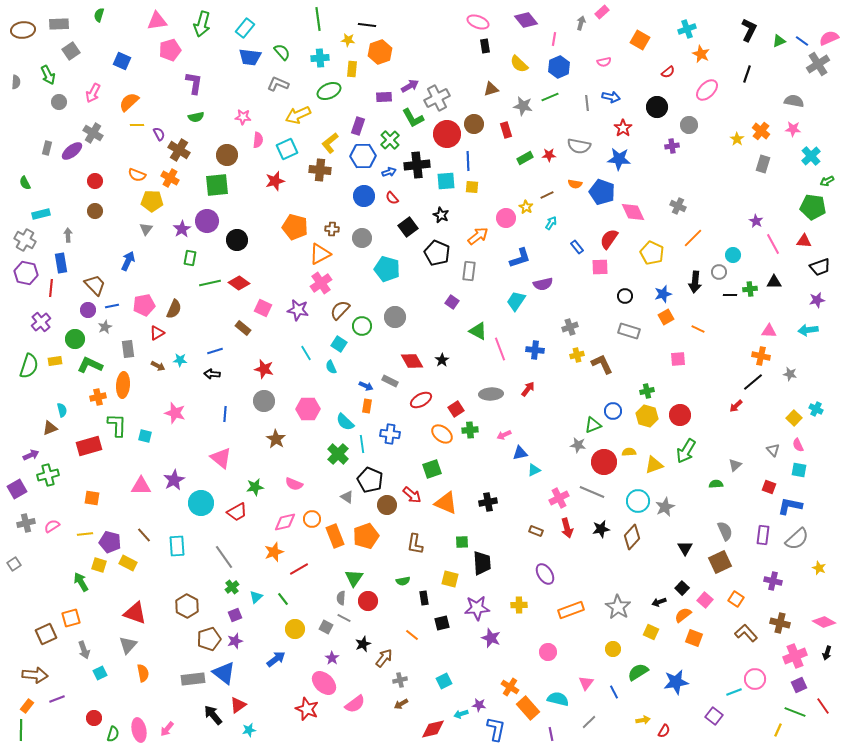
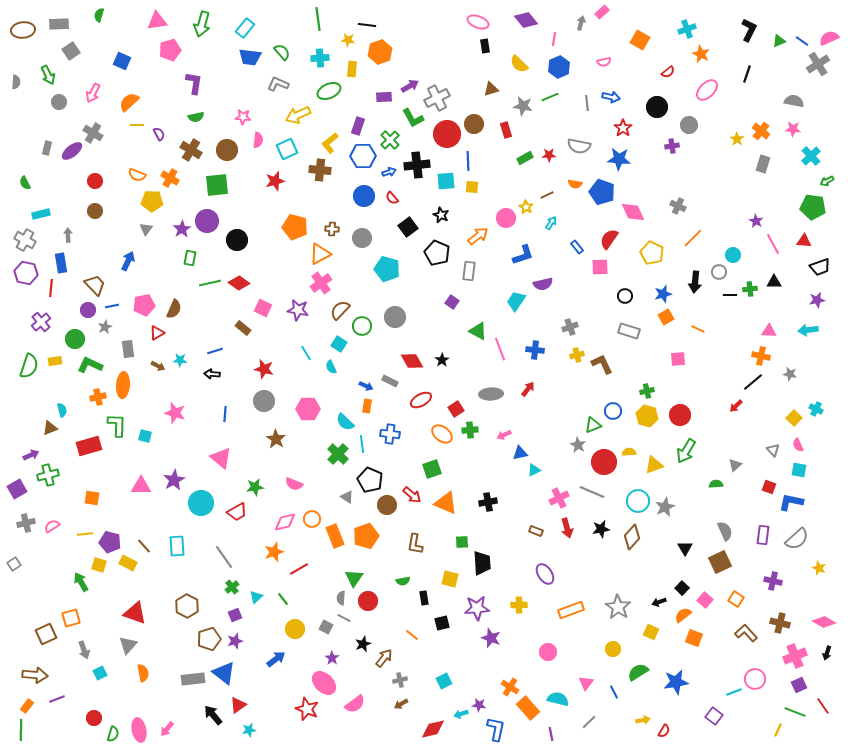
brown cross at (179, 150): moved 12 px right
brown circle at (227, 155): moved 5 px up
blue L-shape at (520, 258): moved 3 px right, 3 px up
gray star at (578, 445): rotated 21 degrees clockwise
blue L-shape at (790, 506): moved 1 px right, 4 px up
brown line at (144, 535): moved 11 px down
